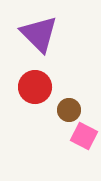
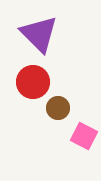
red circle: moved 2 px left, 5 px up
brown circle: moved 11 px left, 2 px up
